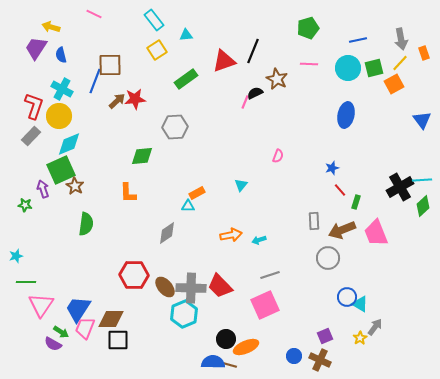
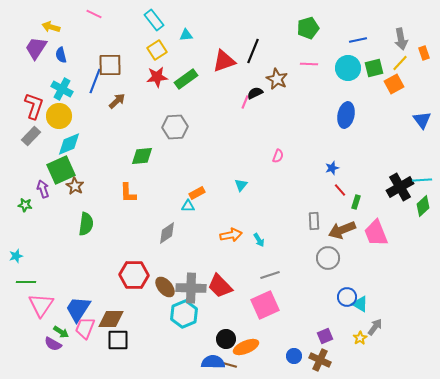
red star at (135, 99): moved 22 px right, 22 px up
cyan arrow at (259, 240): rotated 104 degrees counterclockwise
